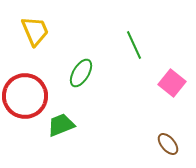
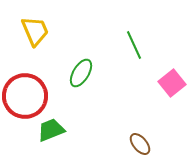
pink square: rotated 12 degrees clockwise
green trapezoid: moved 10 px left, 5 px down
brown ellipse: moved 28 px left
